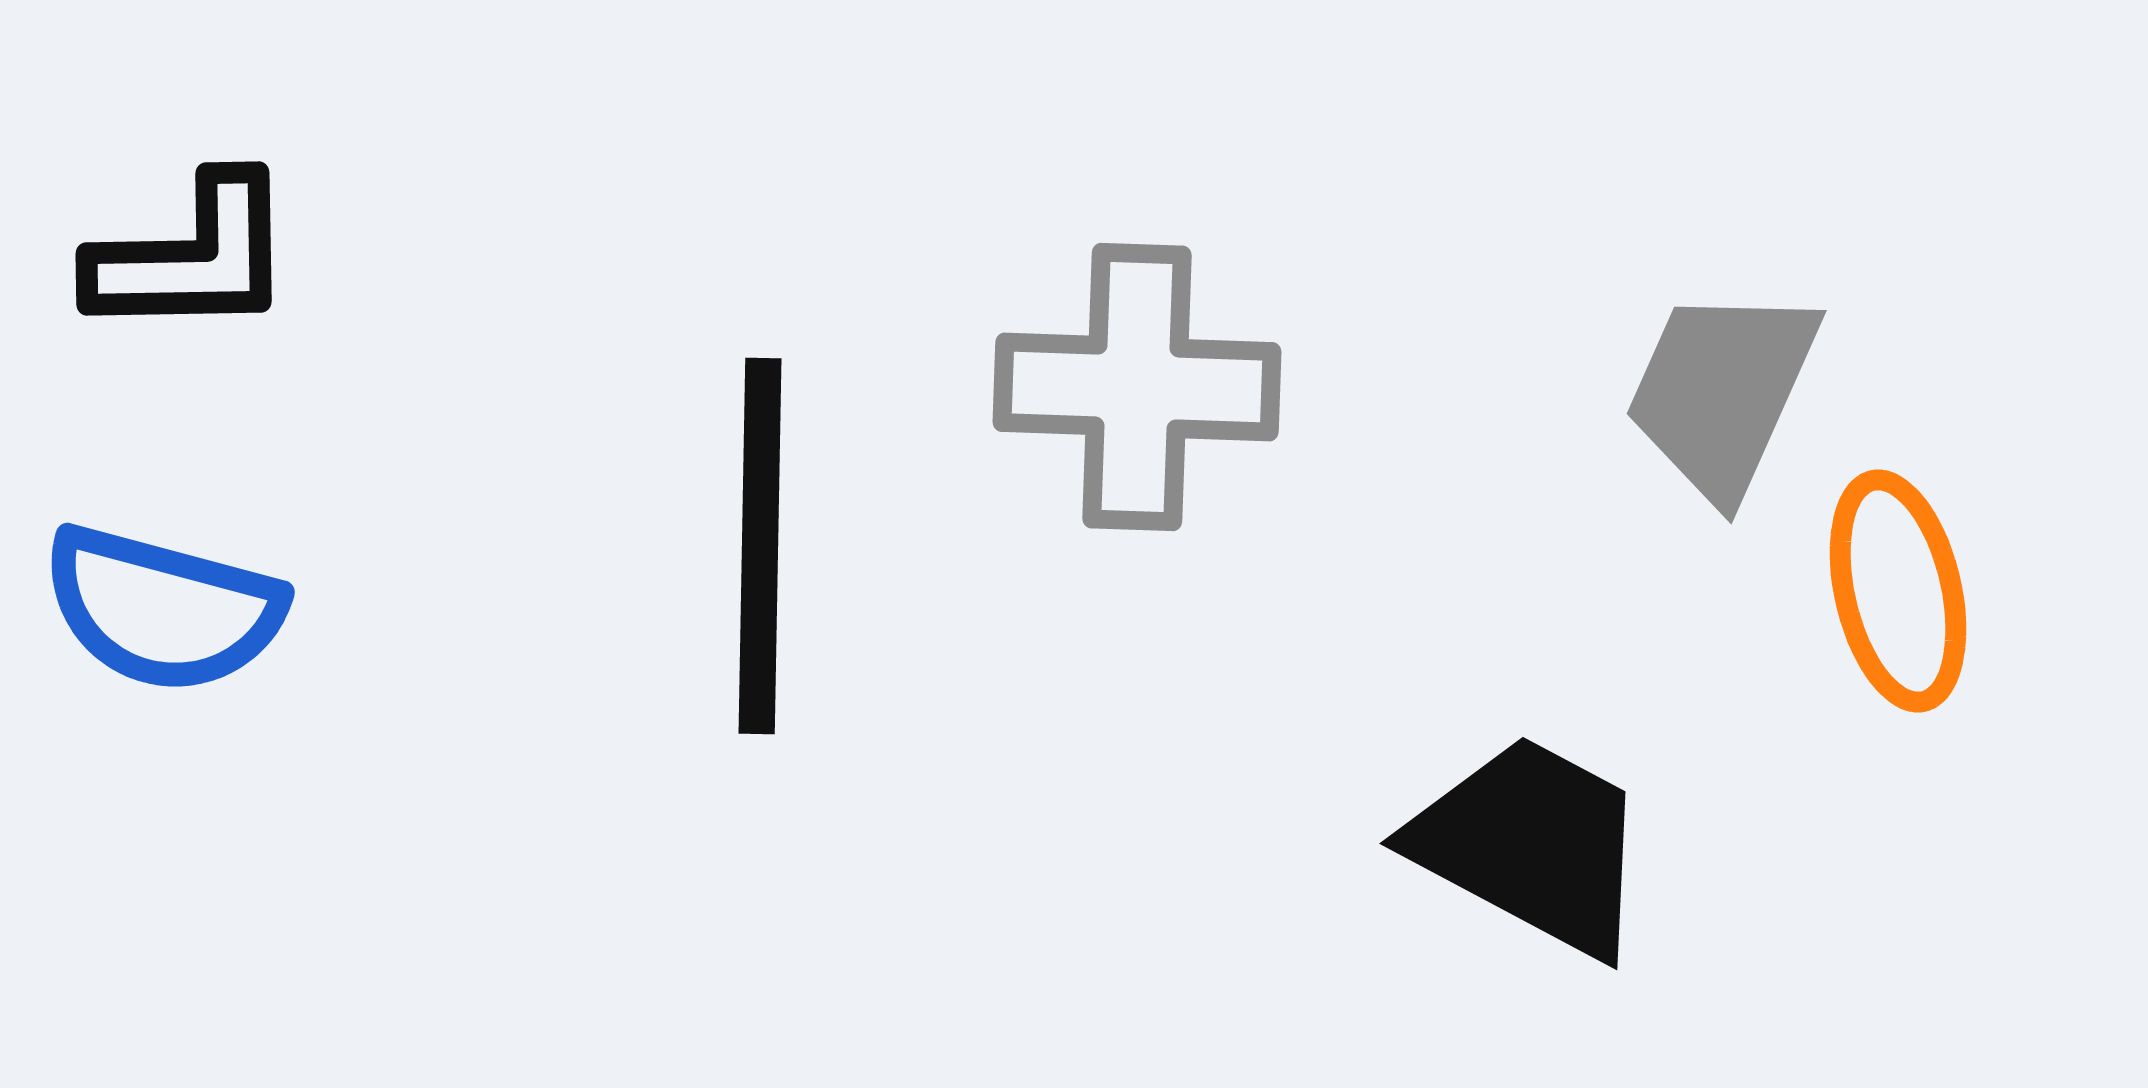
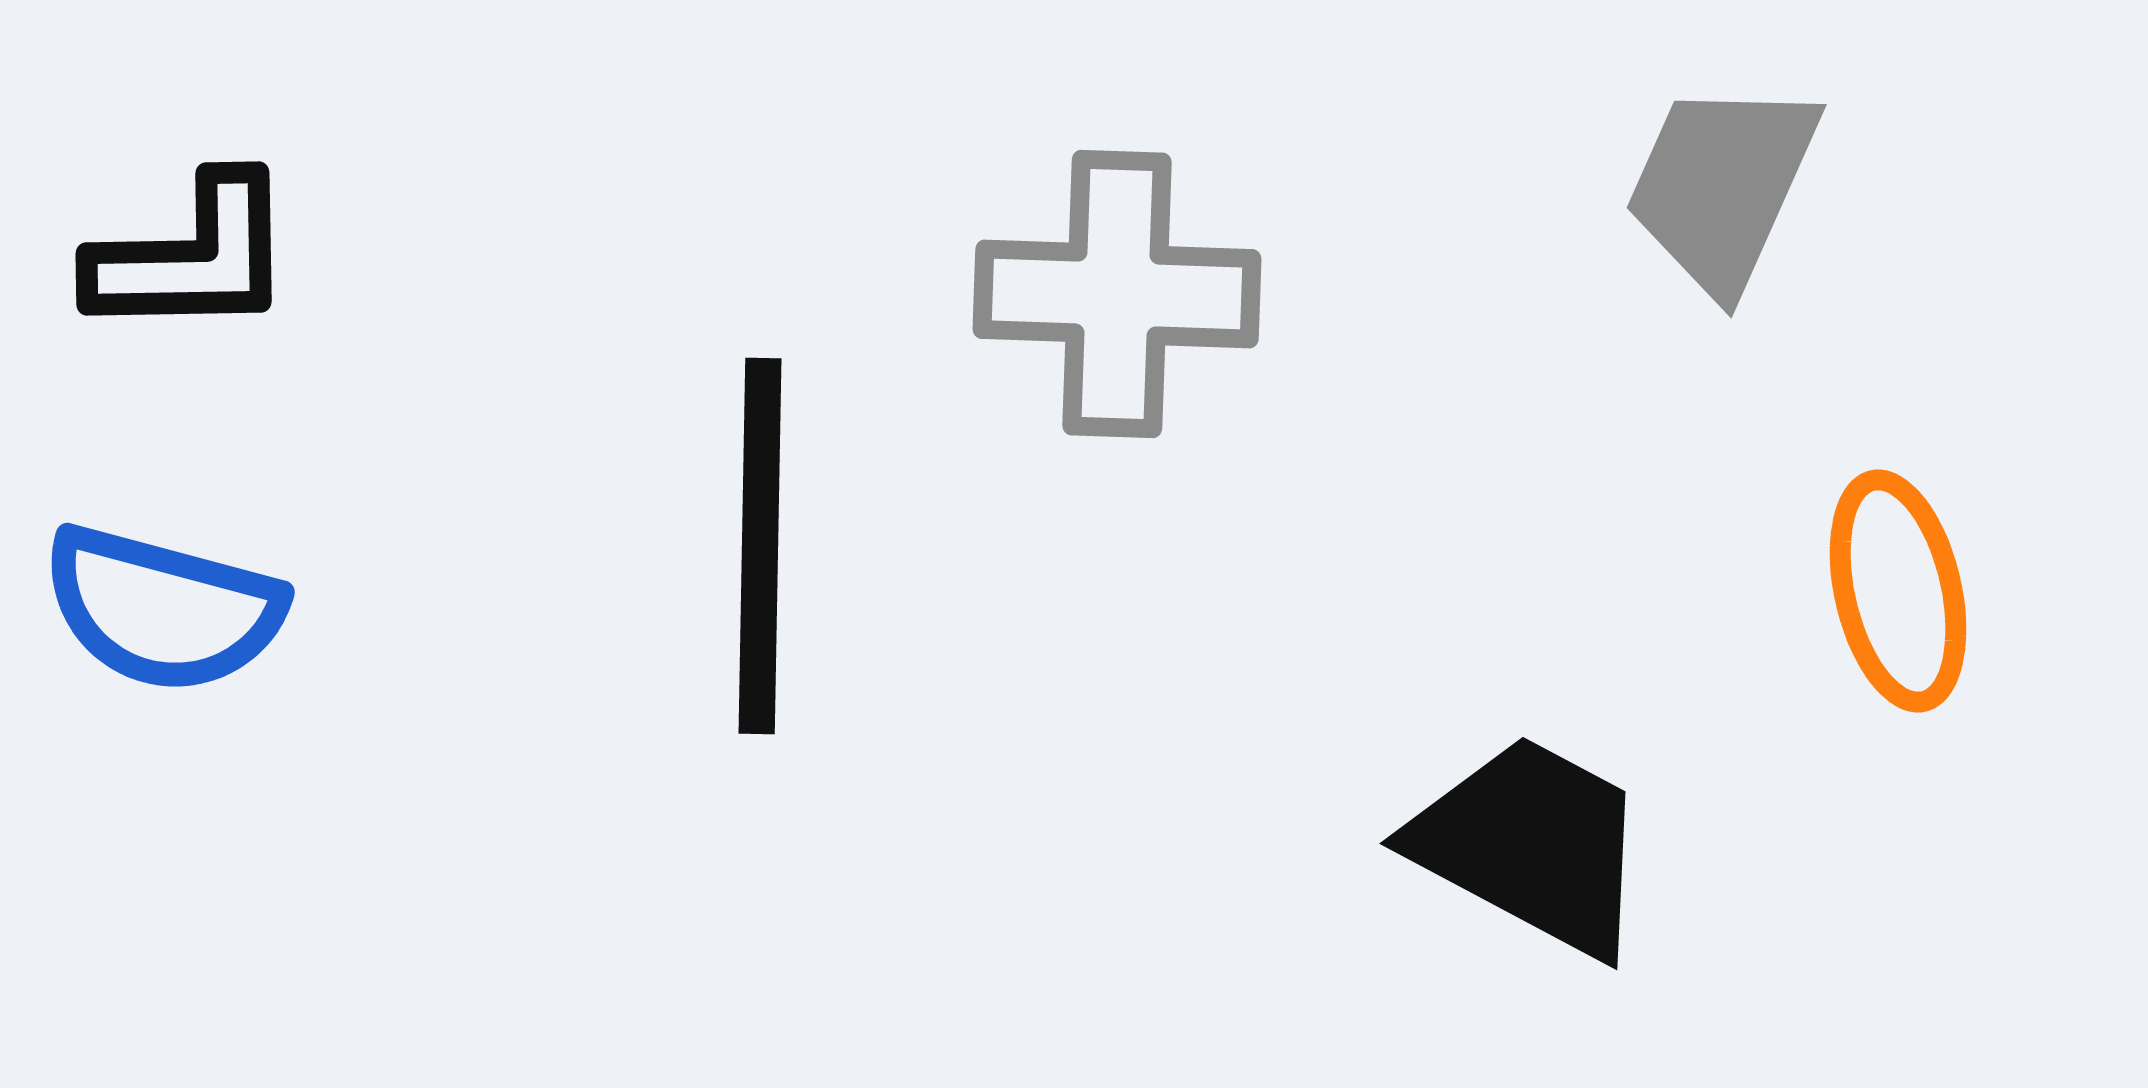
gray cross: moved 20 px left, 93 px up
gray trapezoid: moved 206 px up
